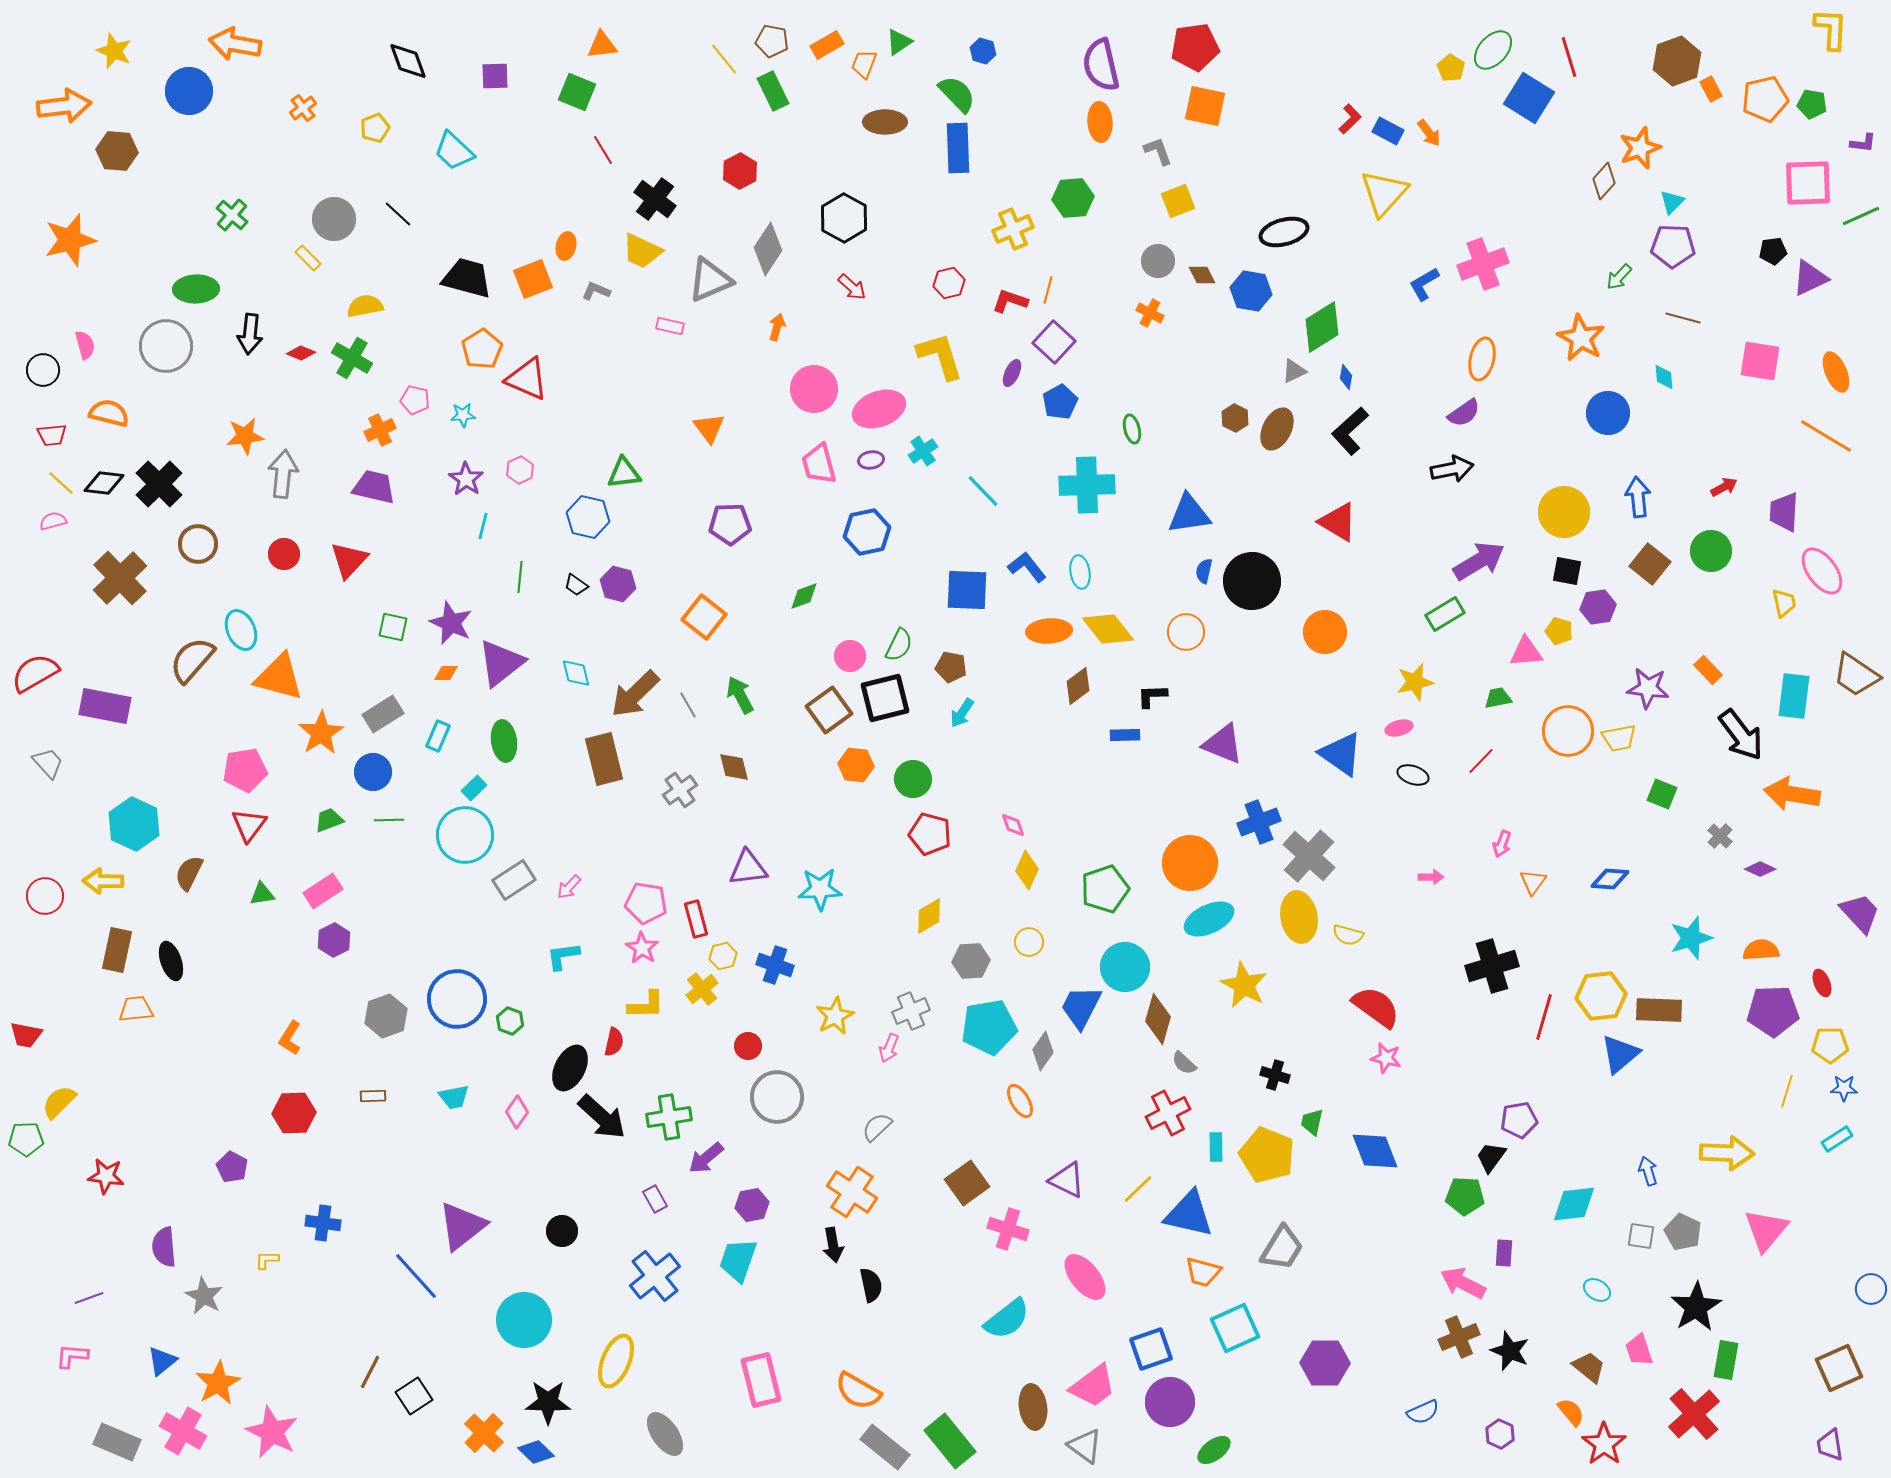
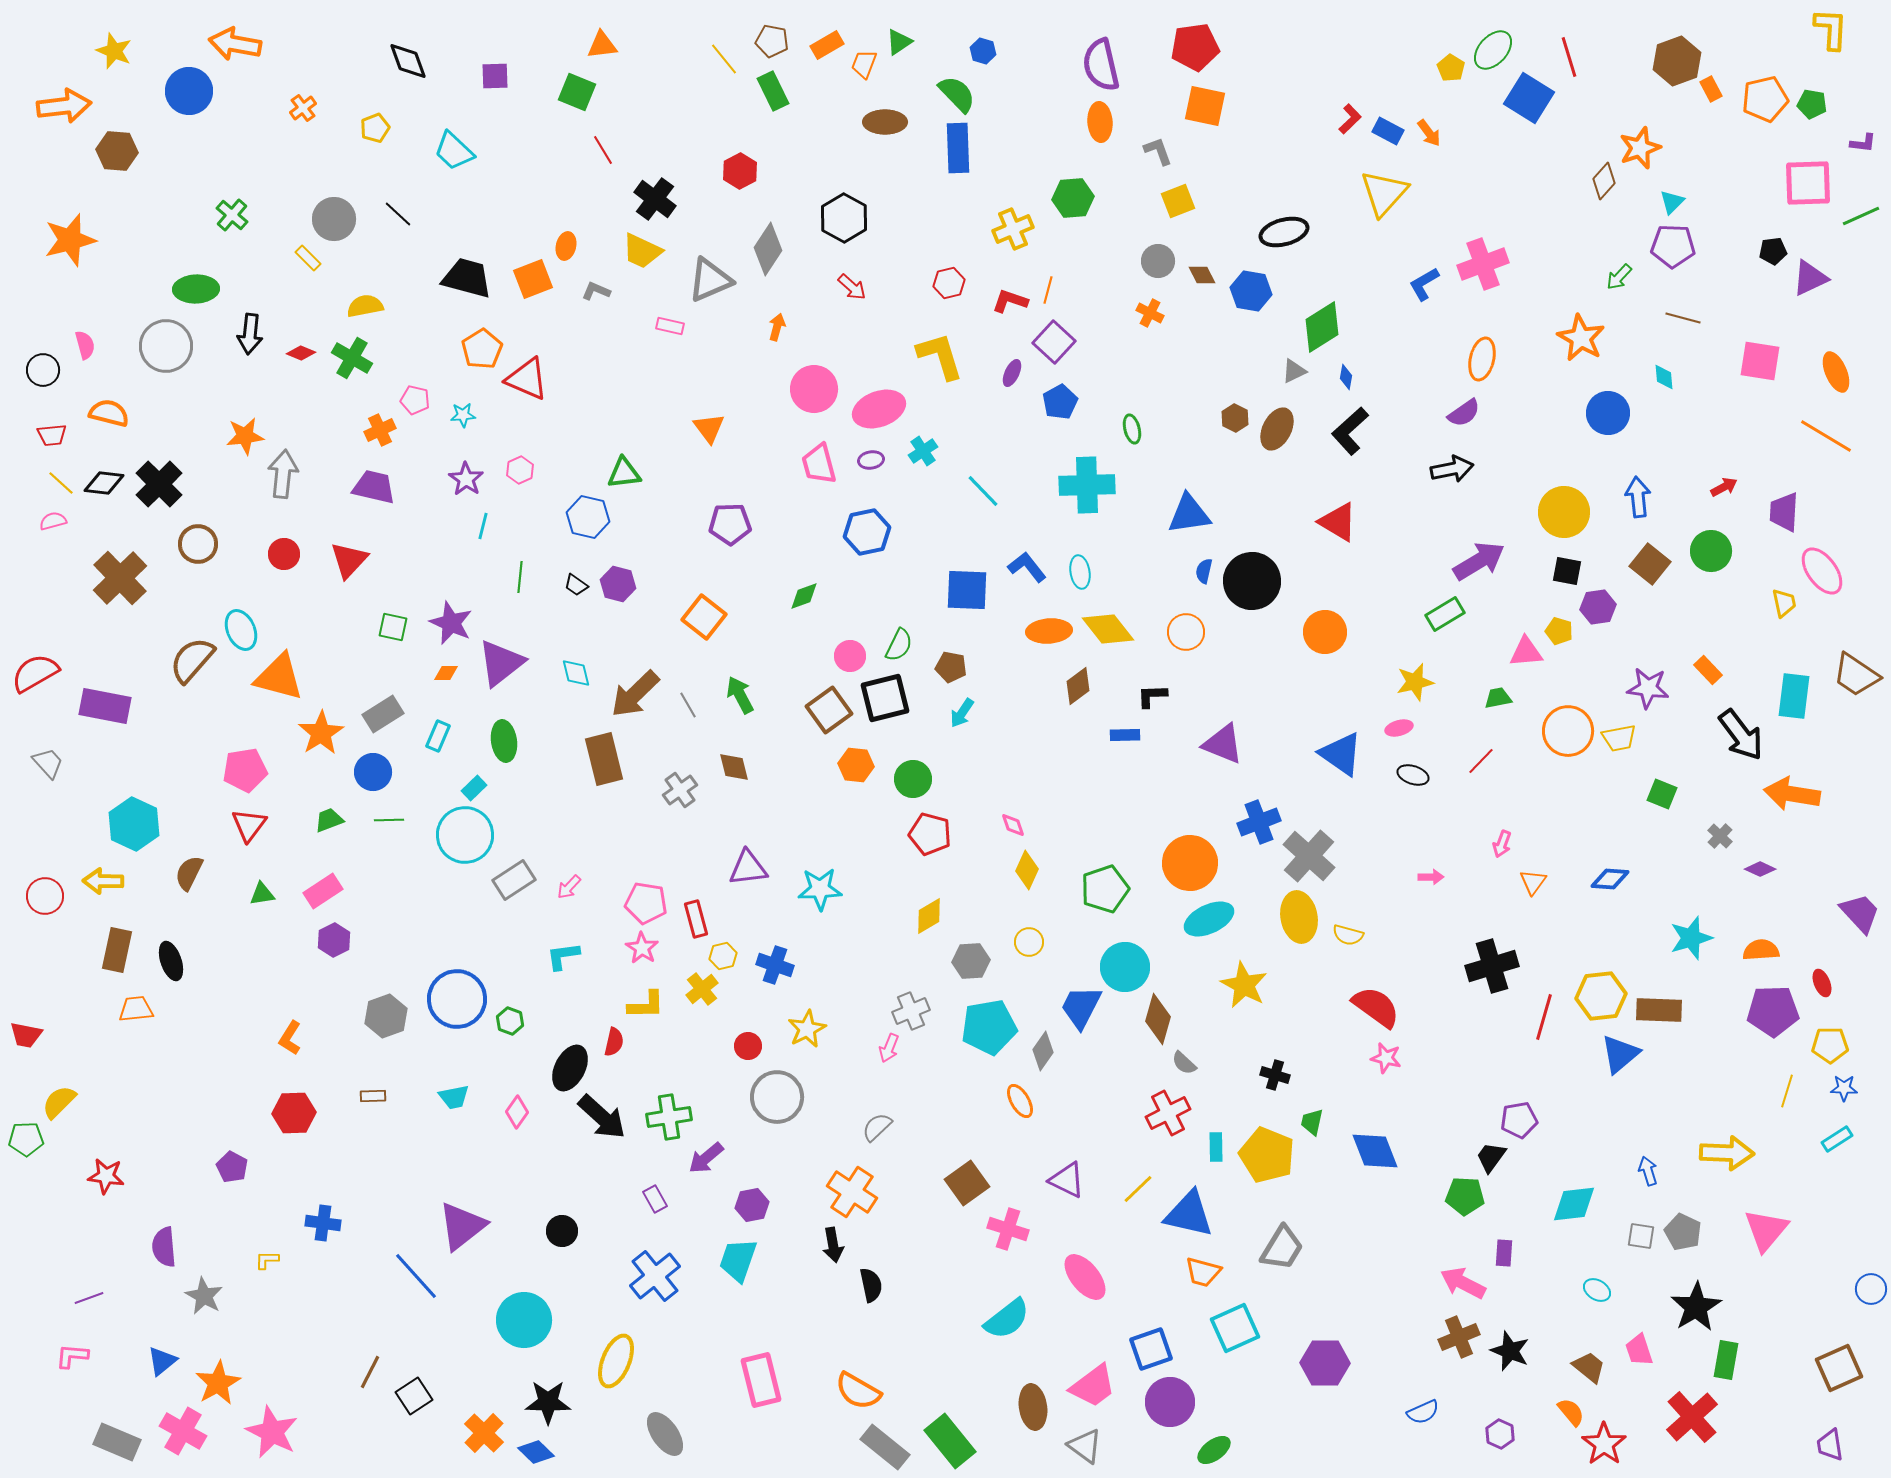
yellow star at (835, 1016): moved 28 px left, 13 px down
red cross at (1694, 1414): moved 2 px left, 3 px down
